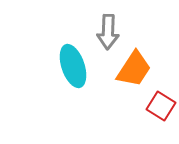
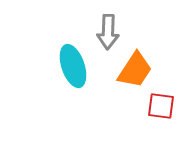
orange trapezoid: moved 1 px right, 1 px down
red square: rotated 24 degrees counterclockwise
